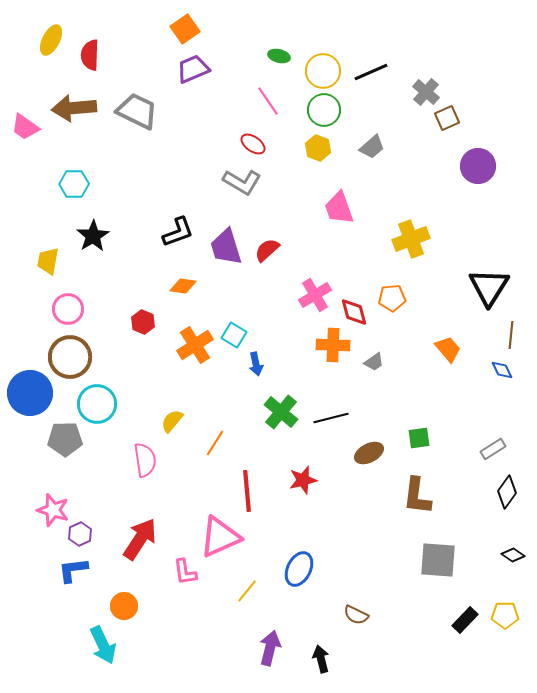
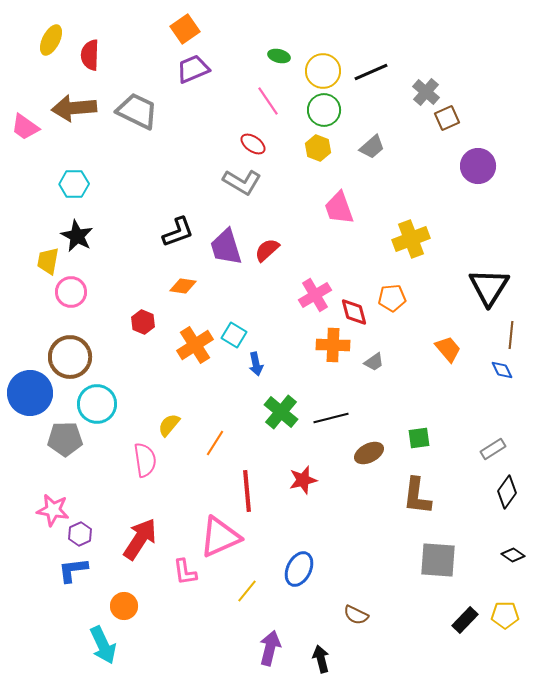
black star at (93, 236): moved 16 px left; rotated 12 degrees counterclockwise
pink circle at (68, 309): moved 3 px right, 17 px up
yellow semicircle at (172, 421): moved 3 px left, 4 px down
pink star at (53, 510): rotated 8 degrees counterclockwise
